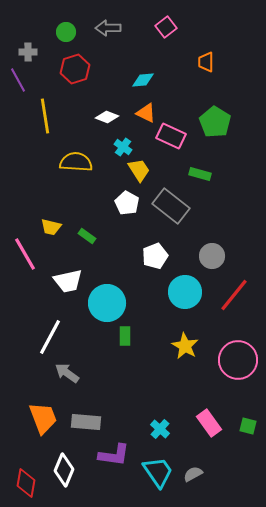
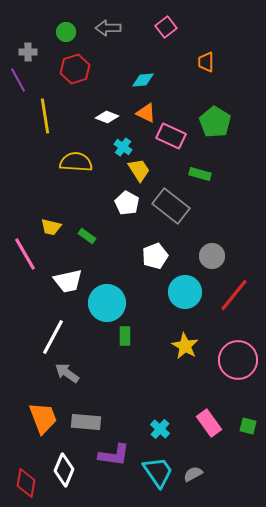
white line at (50, 337): moved 3 px right
